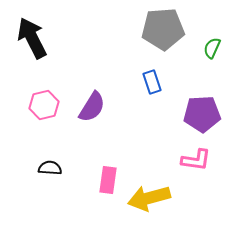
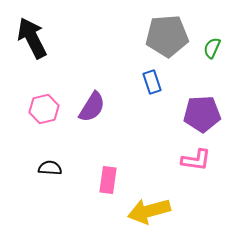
gray pentagon: moved 4 px right, 7 px down
pink hexagon: moved 4 px down
yellow arrow: moved 13 px down
